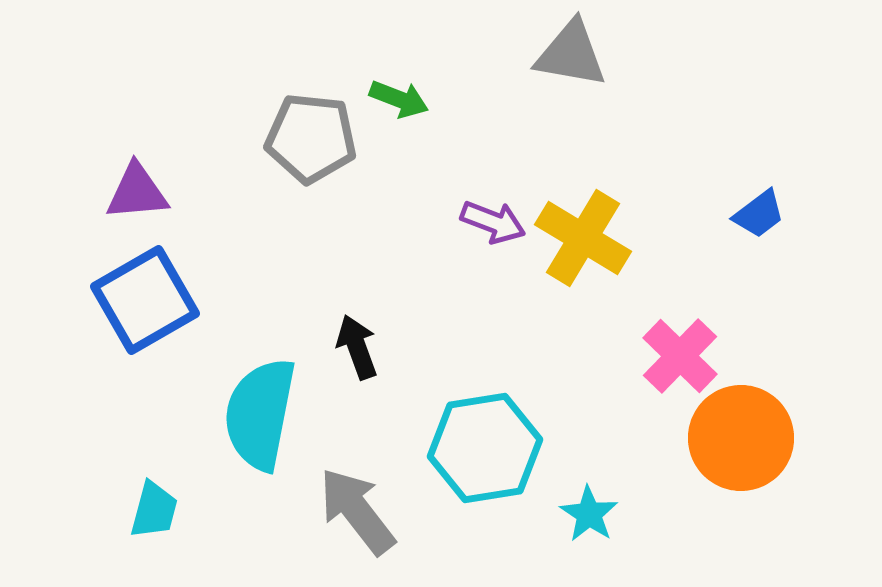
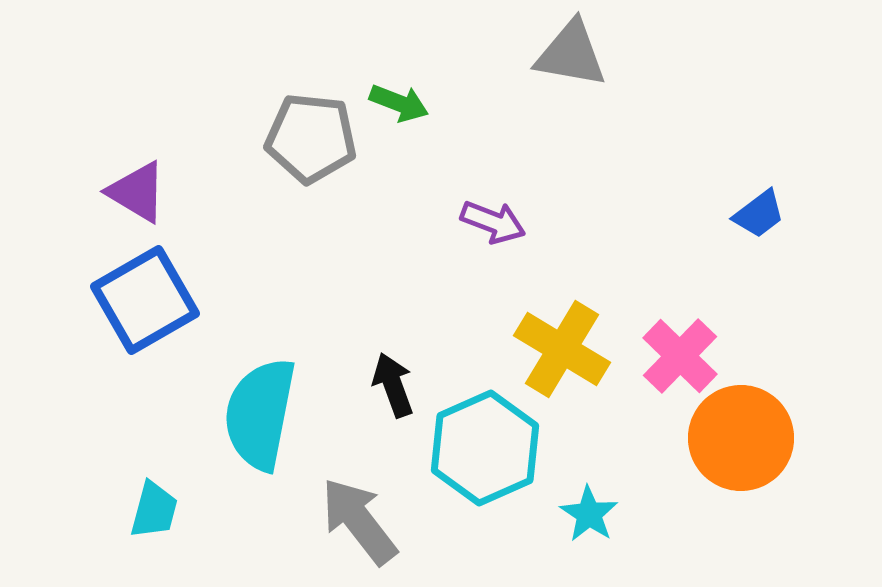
green arrow: moved 4 px down
purple triangle: rotated 36 degrees clockwise
yellow cross: moved 21 px left, 111 px down
black arrow: moved 36 px right, 38 px down
cyan hexagon: rotated 15 degrees counterclockwise
gray arrow: moved 2 px right, 10 px down
